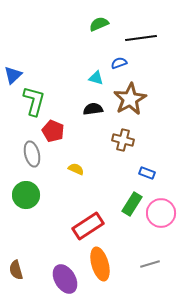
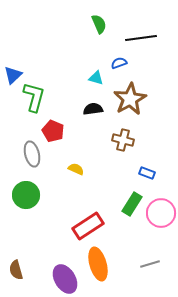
green semicircle: rotated 90 degrees clockwise
green L-shape: moved 4 px up
orange ellipse: moved 2 px left
